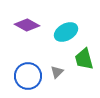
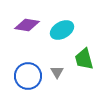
purple diamond: rotated 20 degrees counterclockwise
cyan ellipse: moved 4 px left, 2 px up
gray triangle: rotated 16 degrees counterclockwise
